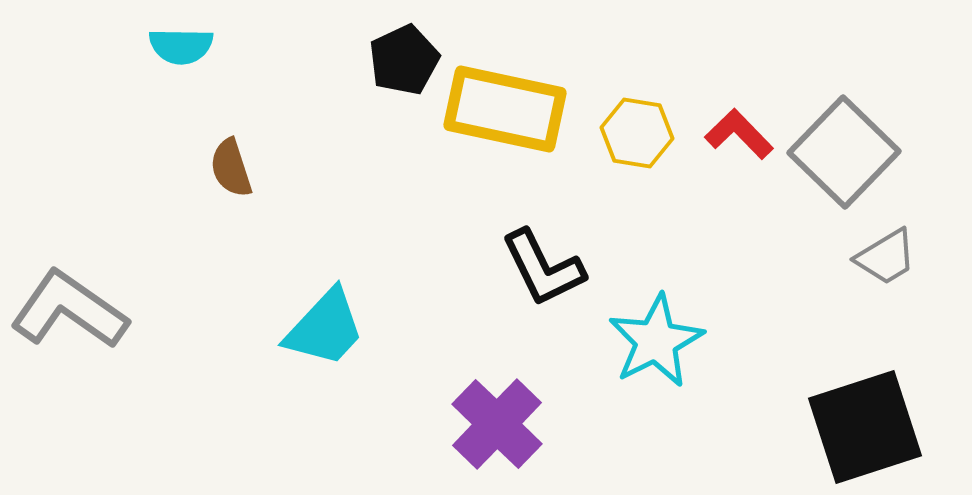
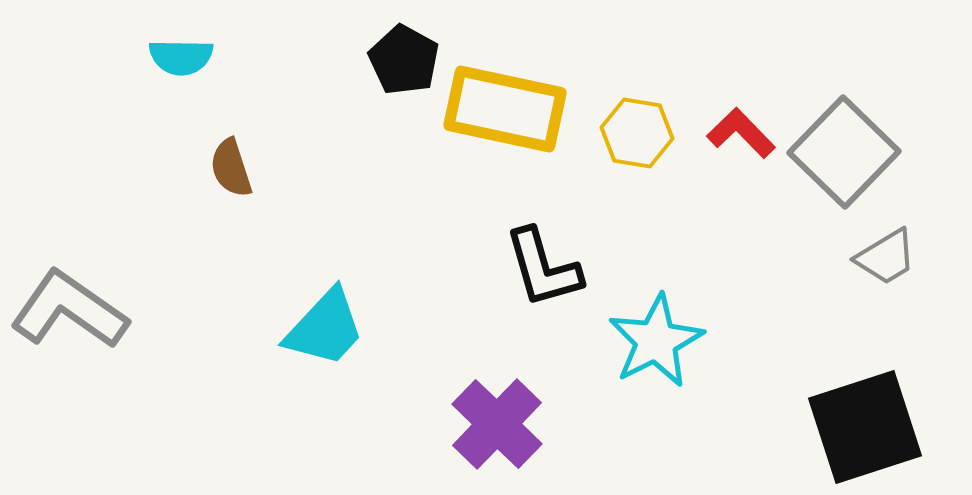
cyan semicircle: moved 11 px down
black pentagon: rotated 18 degrees counterclockwise
red L-shape: moved 2 px right, 1 px up
black L-shape: rotated 10 degrees clockwise
